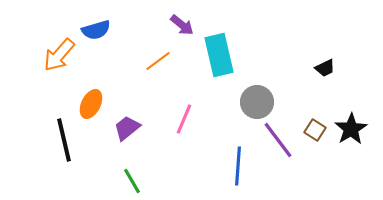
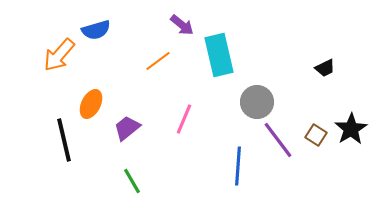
brown square: moved 1 px right, 5 px down
